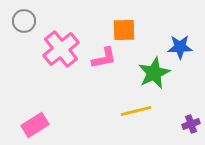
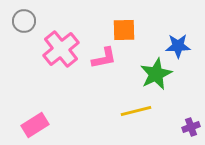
blue star: moved 2 px left, 1 px up
green star: moved 2 px right, 1 px down
purple cross: moved 3 px down
